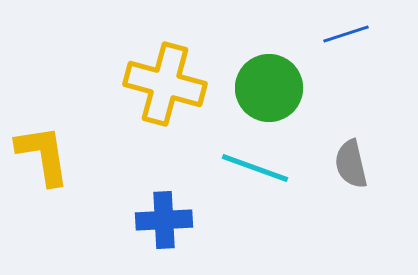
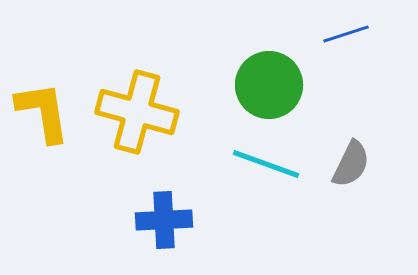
yellow cross: moved 28 px left, 28 px down
green circle: moved 3 px up
yellow L-shape: moved 43 px up
gray semicircle: rotated 141 degrees counterclockwise
cyan line: moved 11 px right, 4 px up
